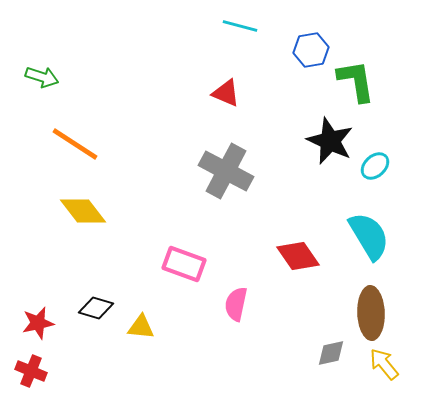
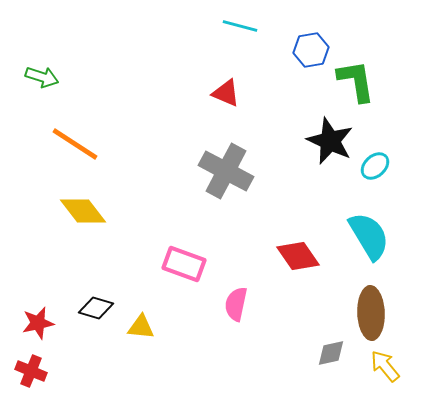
yellow arrow: moved 1 px right, 2 px down
